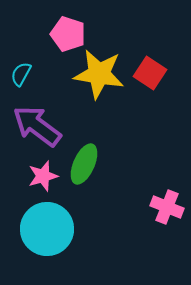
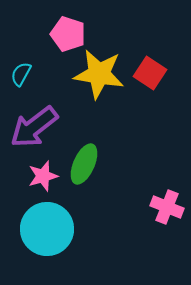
purple arrow: moved 3 px left, 1 px down; rotated 75 degrees counterclockwise
